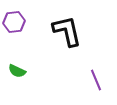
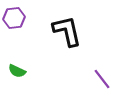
purple hexagon: moved 4 px up
purple line: moved 6 px right, 1 px up; rotated 15 degrees counterclockwise
